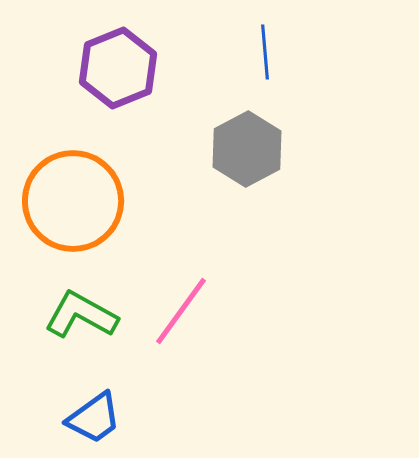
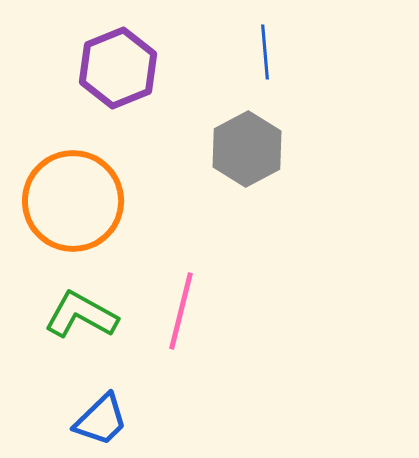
pink line: rotated 22 degrees counterclockwise
blue trapezoid: moved 7 px right, 2 px down; rotated 8 degrees counterclockwise
